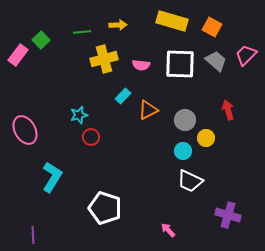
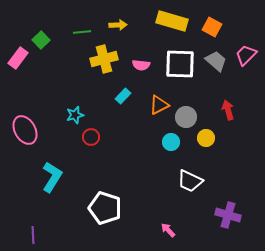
pink rectangle: moved 3 px down
orange triangle: moved 11 px right, 5 px up
cyan star: moved 4 px left
gray circle: moved 1 px right, 3 px up
cyan circle: moved 12 px left, 9 px up
